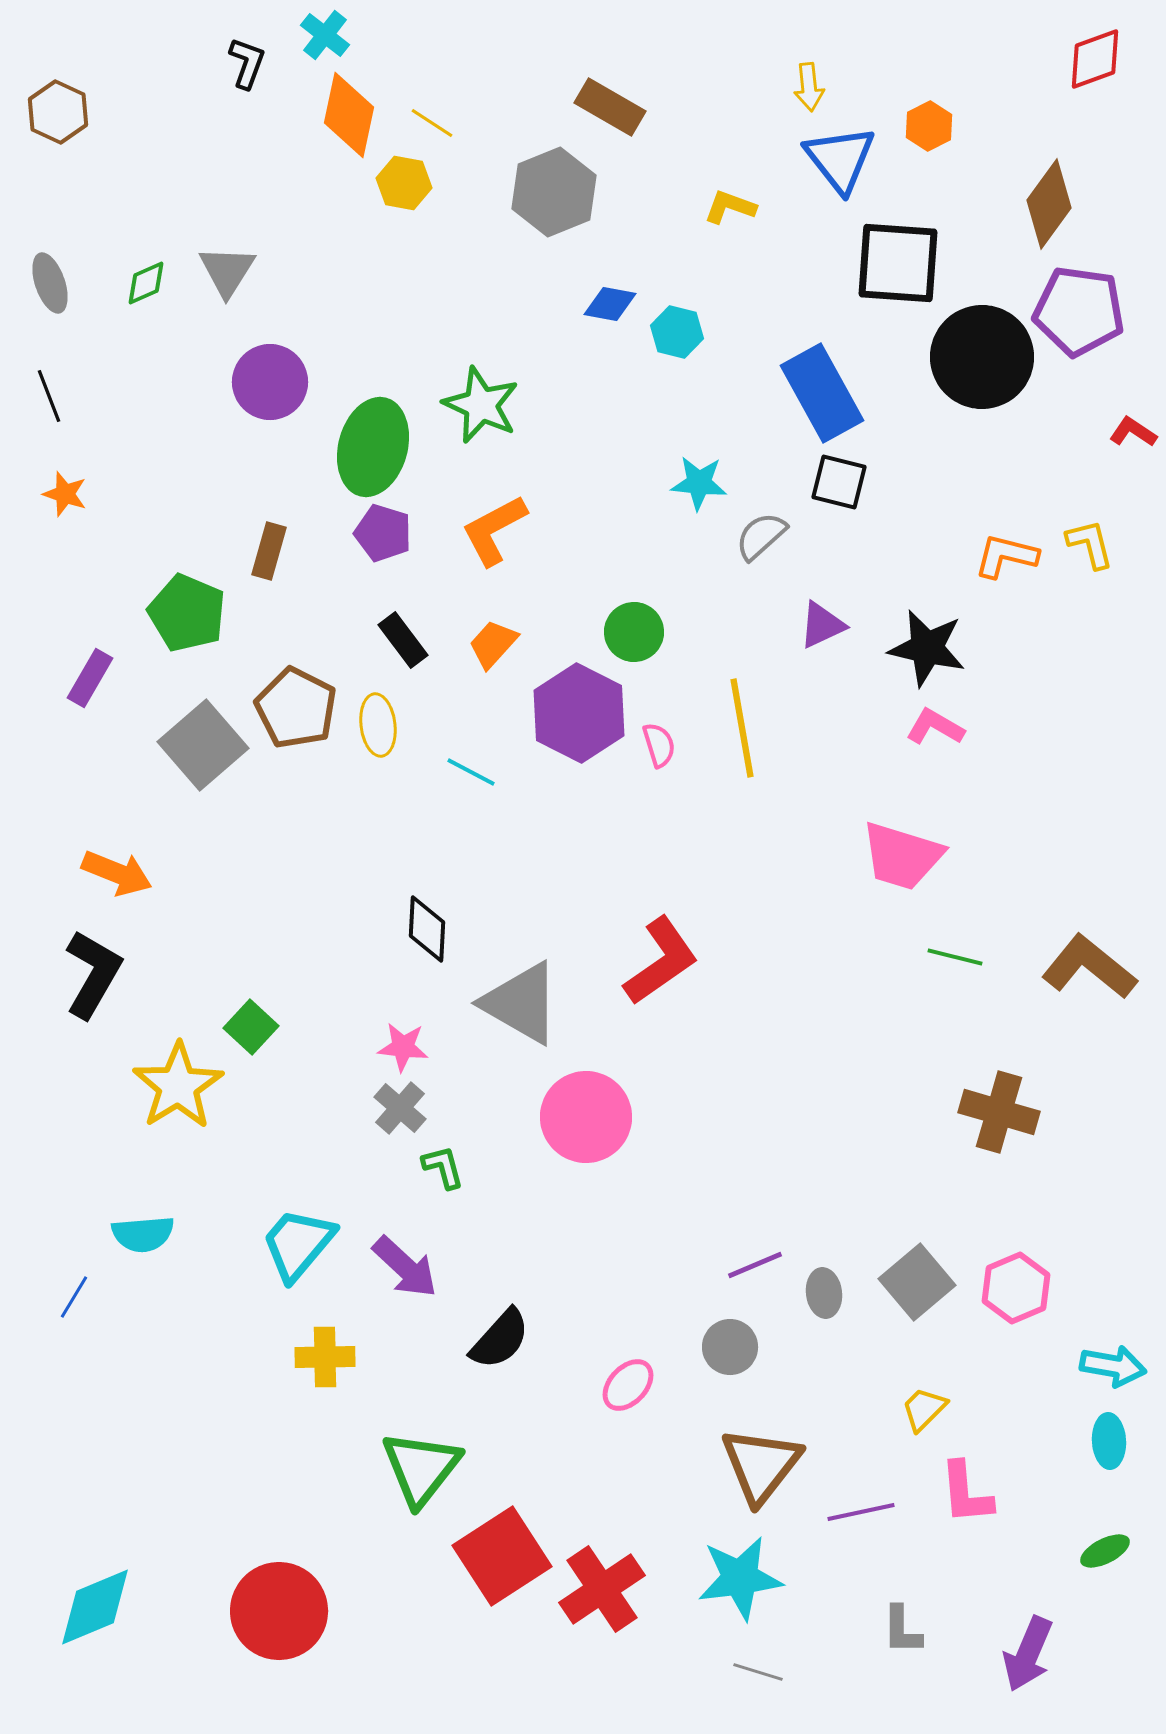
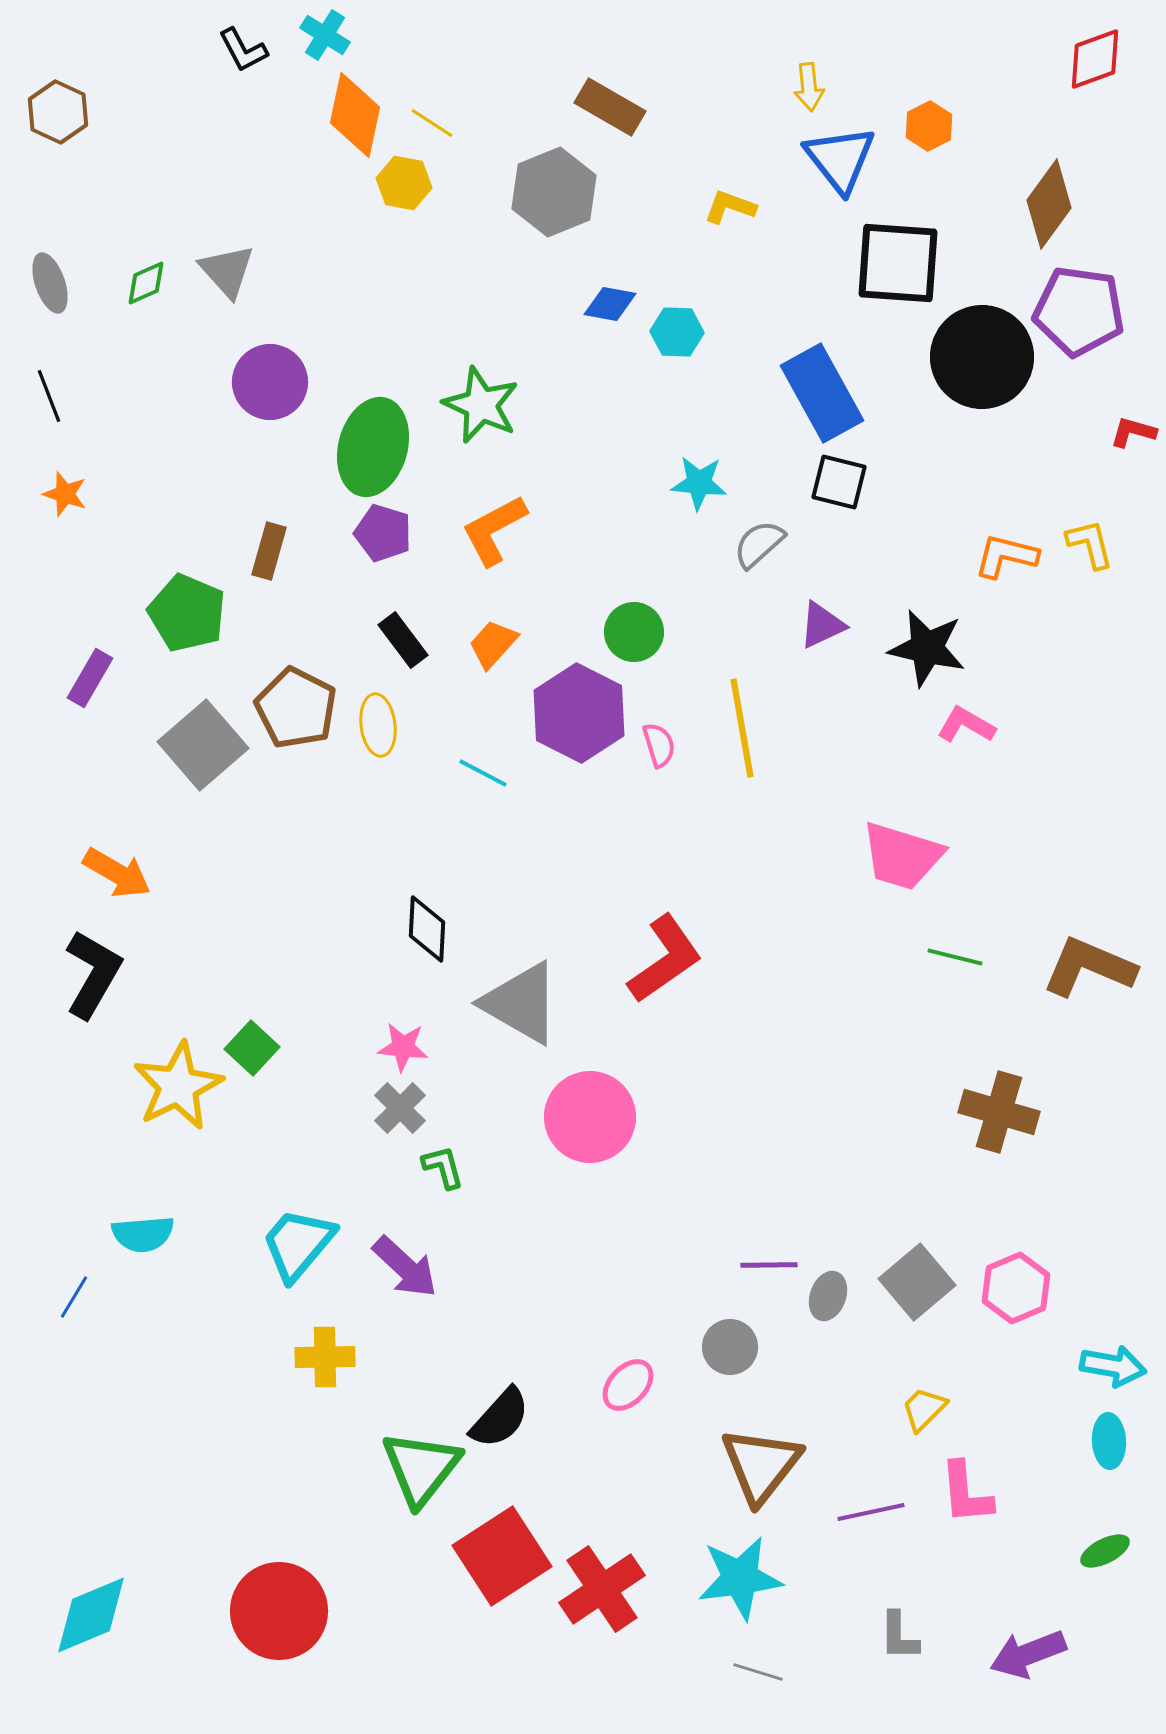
cyan cross at (325, 35): rotated 6 degrees counterclockwise
black L-shape at (247, 63): moved 4 px left, 13 px up; rotated 132 degrees clockwise
orange diamond at (349, 115): moved 6 px right
gray triangle at (227, 271): rotated 14 degrees counterclockwise
cyan hexagon at (677, 332): rotated 12 degrees counterclockwise
red L-shape at (1133, 432): rotated 18 degrees counterclockwise
gray semicircle at (761, 536): moved 2 px left, 8 px down
pink L-shape at (935, 727): moved 31 px right, 2 px up
cyan line at (471, 772): moved 12 px right, 1 px down
orange arrow at (117, 873): rotated 8 degrees clockwise
red L-shape at (661, 961): moved 4 px right, 2 px up
brown L-shape at (1089, 967): rotated 16 degrees counterclockwise
green square at (251, 1027): moved 1 px right, 21 px down
yellow star at (178, 1086): rotated 6 degrees clockwise
gray cross at (400, 1108): rotated 4 degrees clockwise
pink circle at (586, 1117): moved 4 px right
purple line at (755, 1265): moved 14 px right; rotated 22 degrees clockwise
gray ellipse at (824, 1293): moved 4 px right, 3 px down; rotated 27 degrees clockwise
black semicircle at (500, 1339): moved 79 px down
purple line at (861, 1512): moved 10 px right
cyan diamond at (95, 1607): moved 4 px left, 8 px down
gray L-shape at (902, 1630): moved 3 px left, 6 px down
purple arrow at (1028, 1654): rotated 46 degrees clockwise
